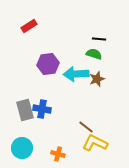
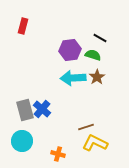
red rectangle: moved 6 px left; rotated 42 degrees counterclockwise
black line: moved 1 px right, 1 px up; rotated 24 degrees clockwise
green semicircle: moved 1 px left, 1 px down
purple hexagon: moved 22 px right, 14 px up
cyan arrow: moved 3 px left, 4 px down
brown star: moved 2 px up; rotated 14 degrees counterclockwise
blue cross: rotated 30 degrees clockwise
brown line: rotated 56 degrees counterclockwise
cyan circle: moved 7 px up
